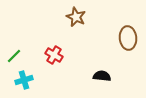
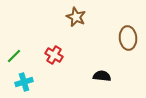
cyan cross: moved 2 px down
